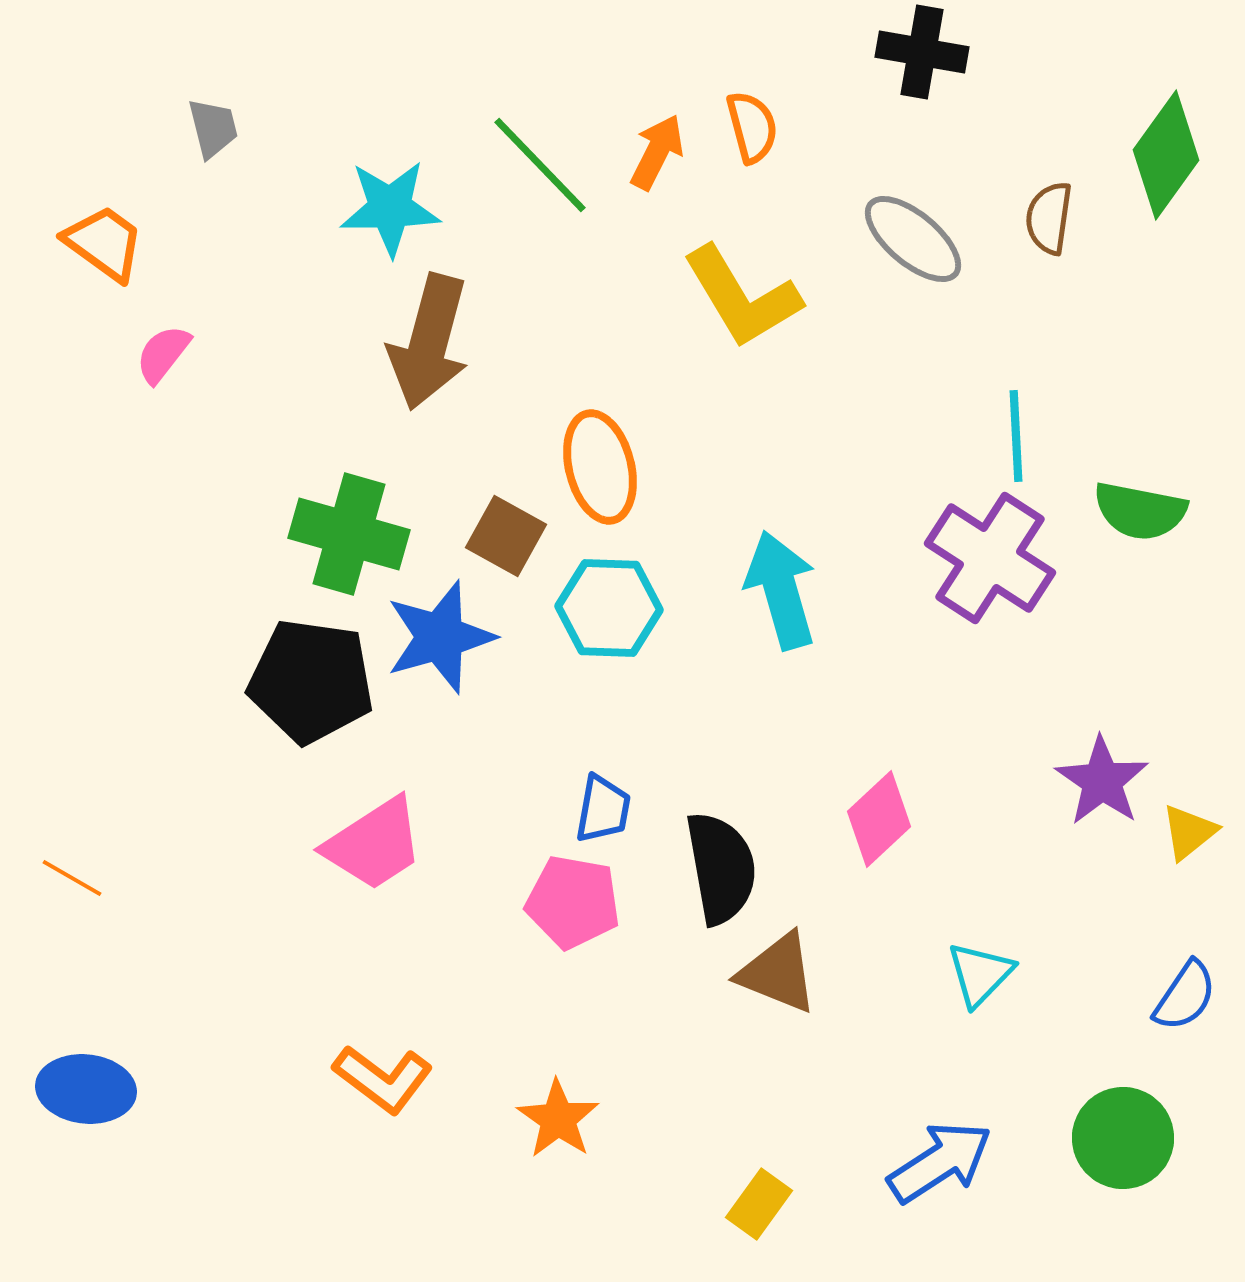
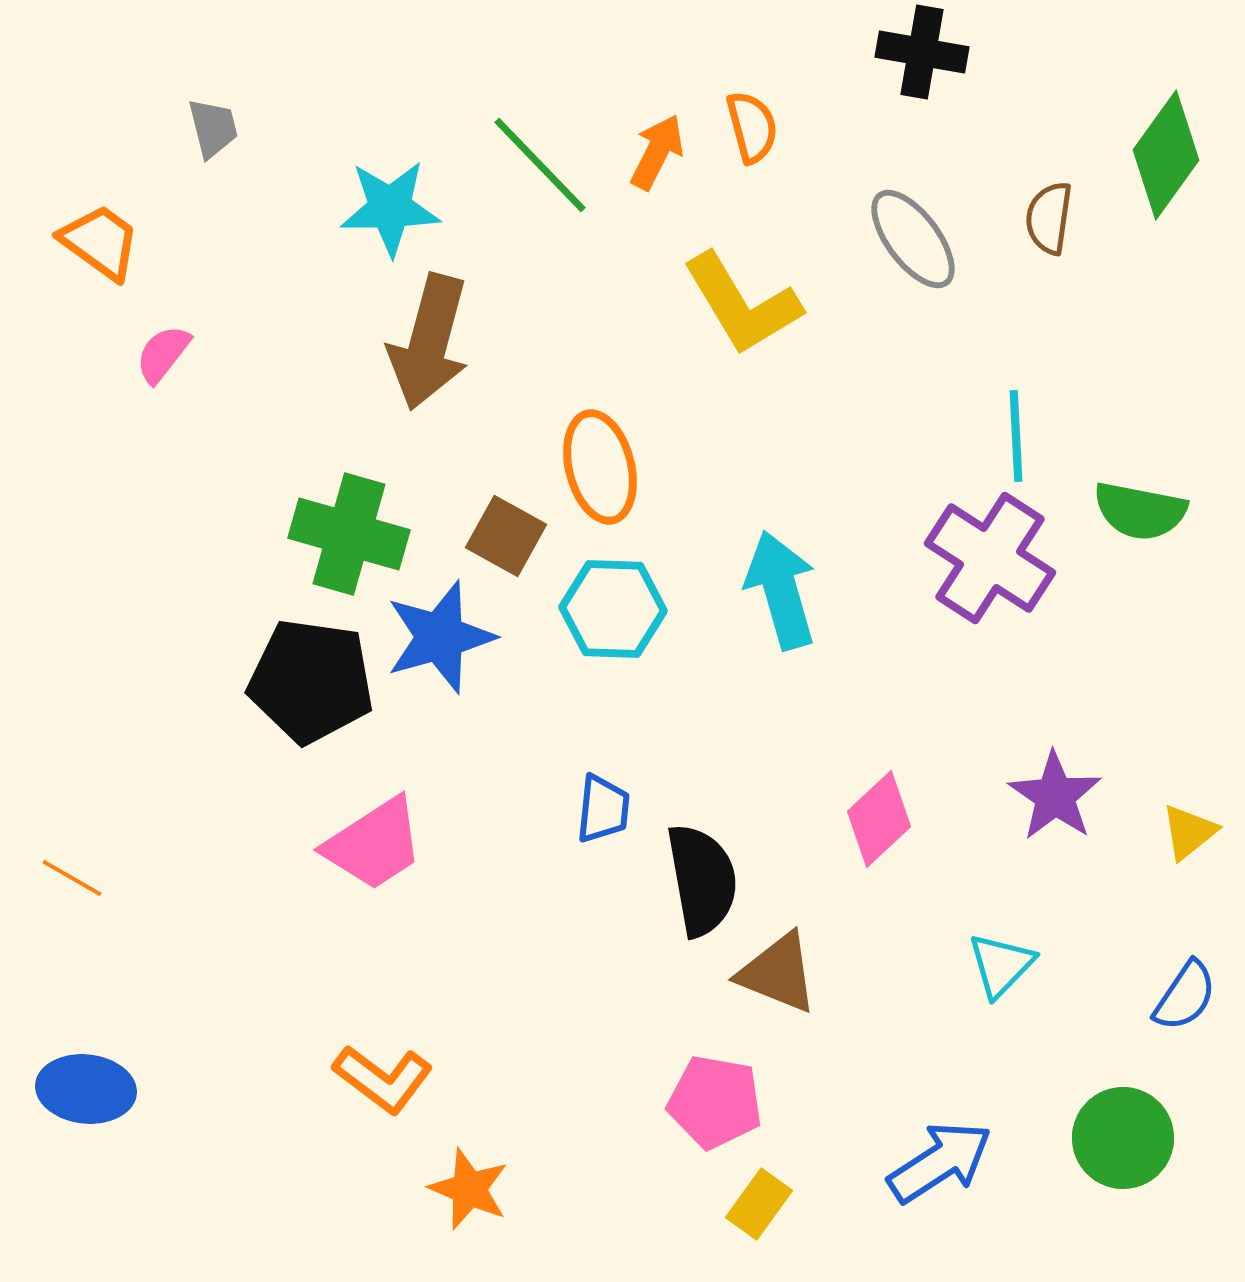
gray ellipse: rotated 13 degrees clockwise
orange trapezoid: moved 4 px left, 1 px up
yellow L-shape: moved 7 px down
cyan hexagon: moved 4 px right, 1 px down
purple star: moved 47 px left, 15 px down
blue trapezoid: rotated 4 degrees counterclockwise
black semicircle: moved 19 px left, 12 px down
pink pentagon: moved 142 px right, 200 px down
cyan triangle: moved 21 px right, 9 px up
orange star: moved 89 px left, 70 px down; rotated 12 degrees counterclockwise
